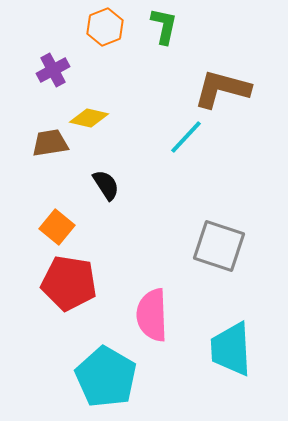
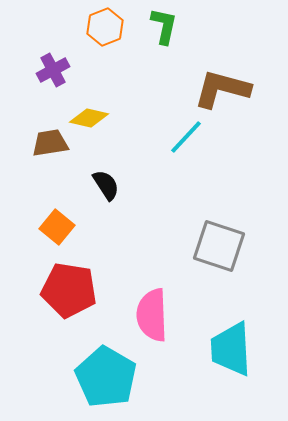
red pentagon: moved 7 px down
